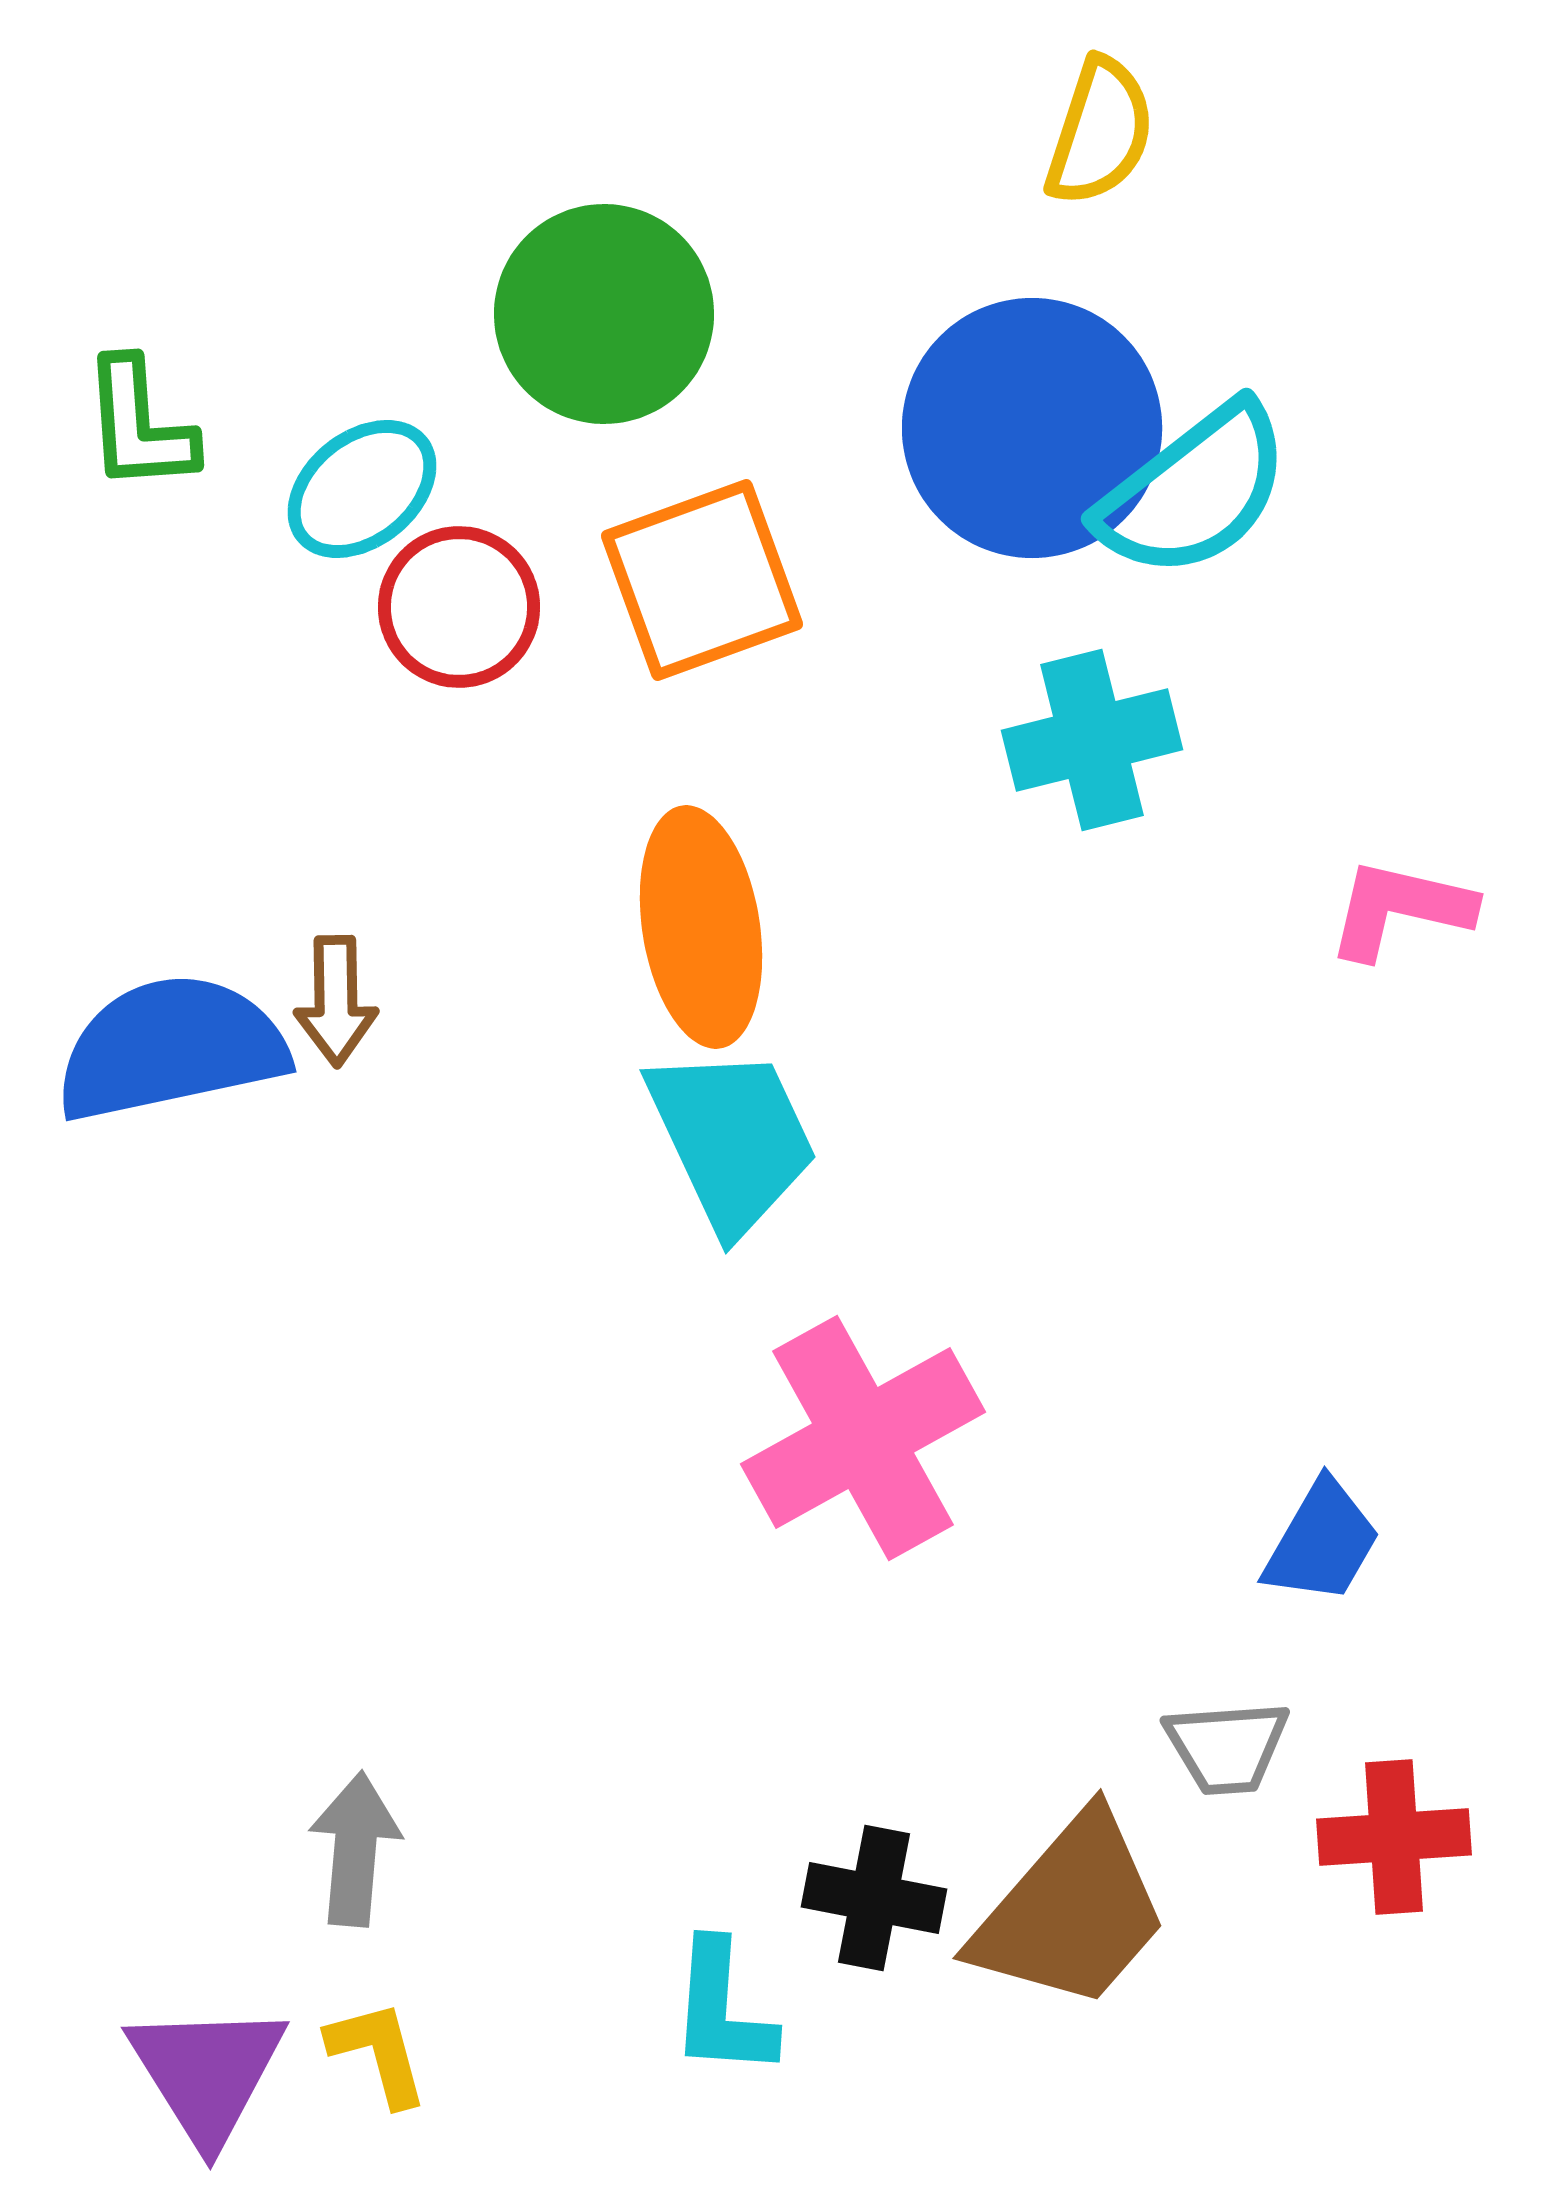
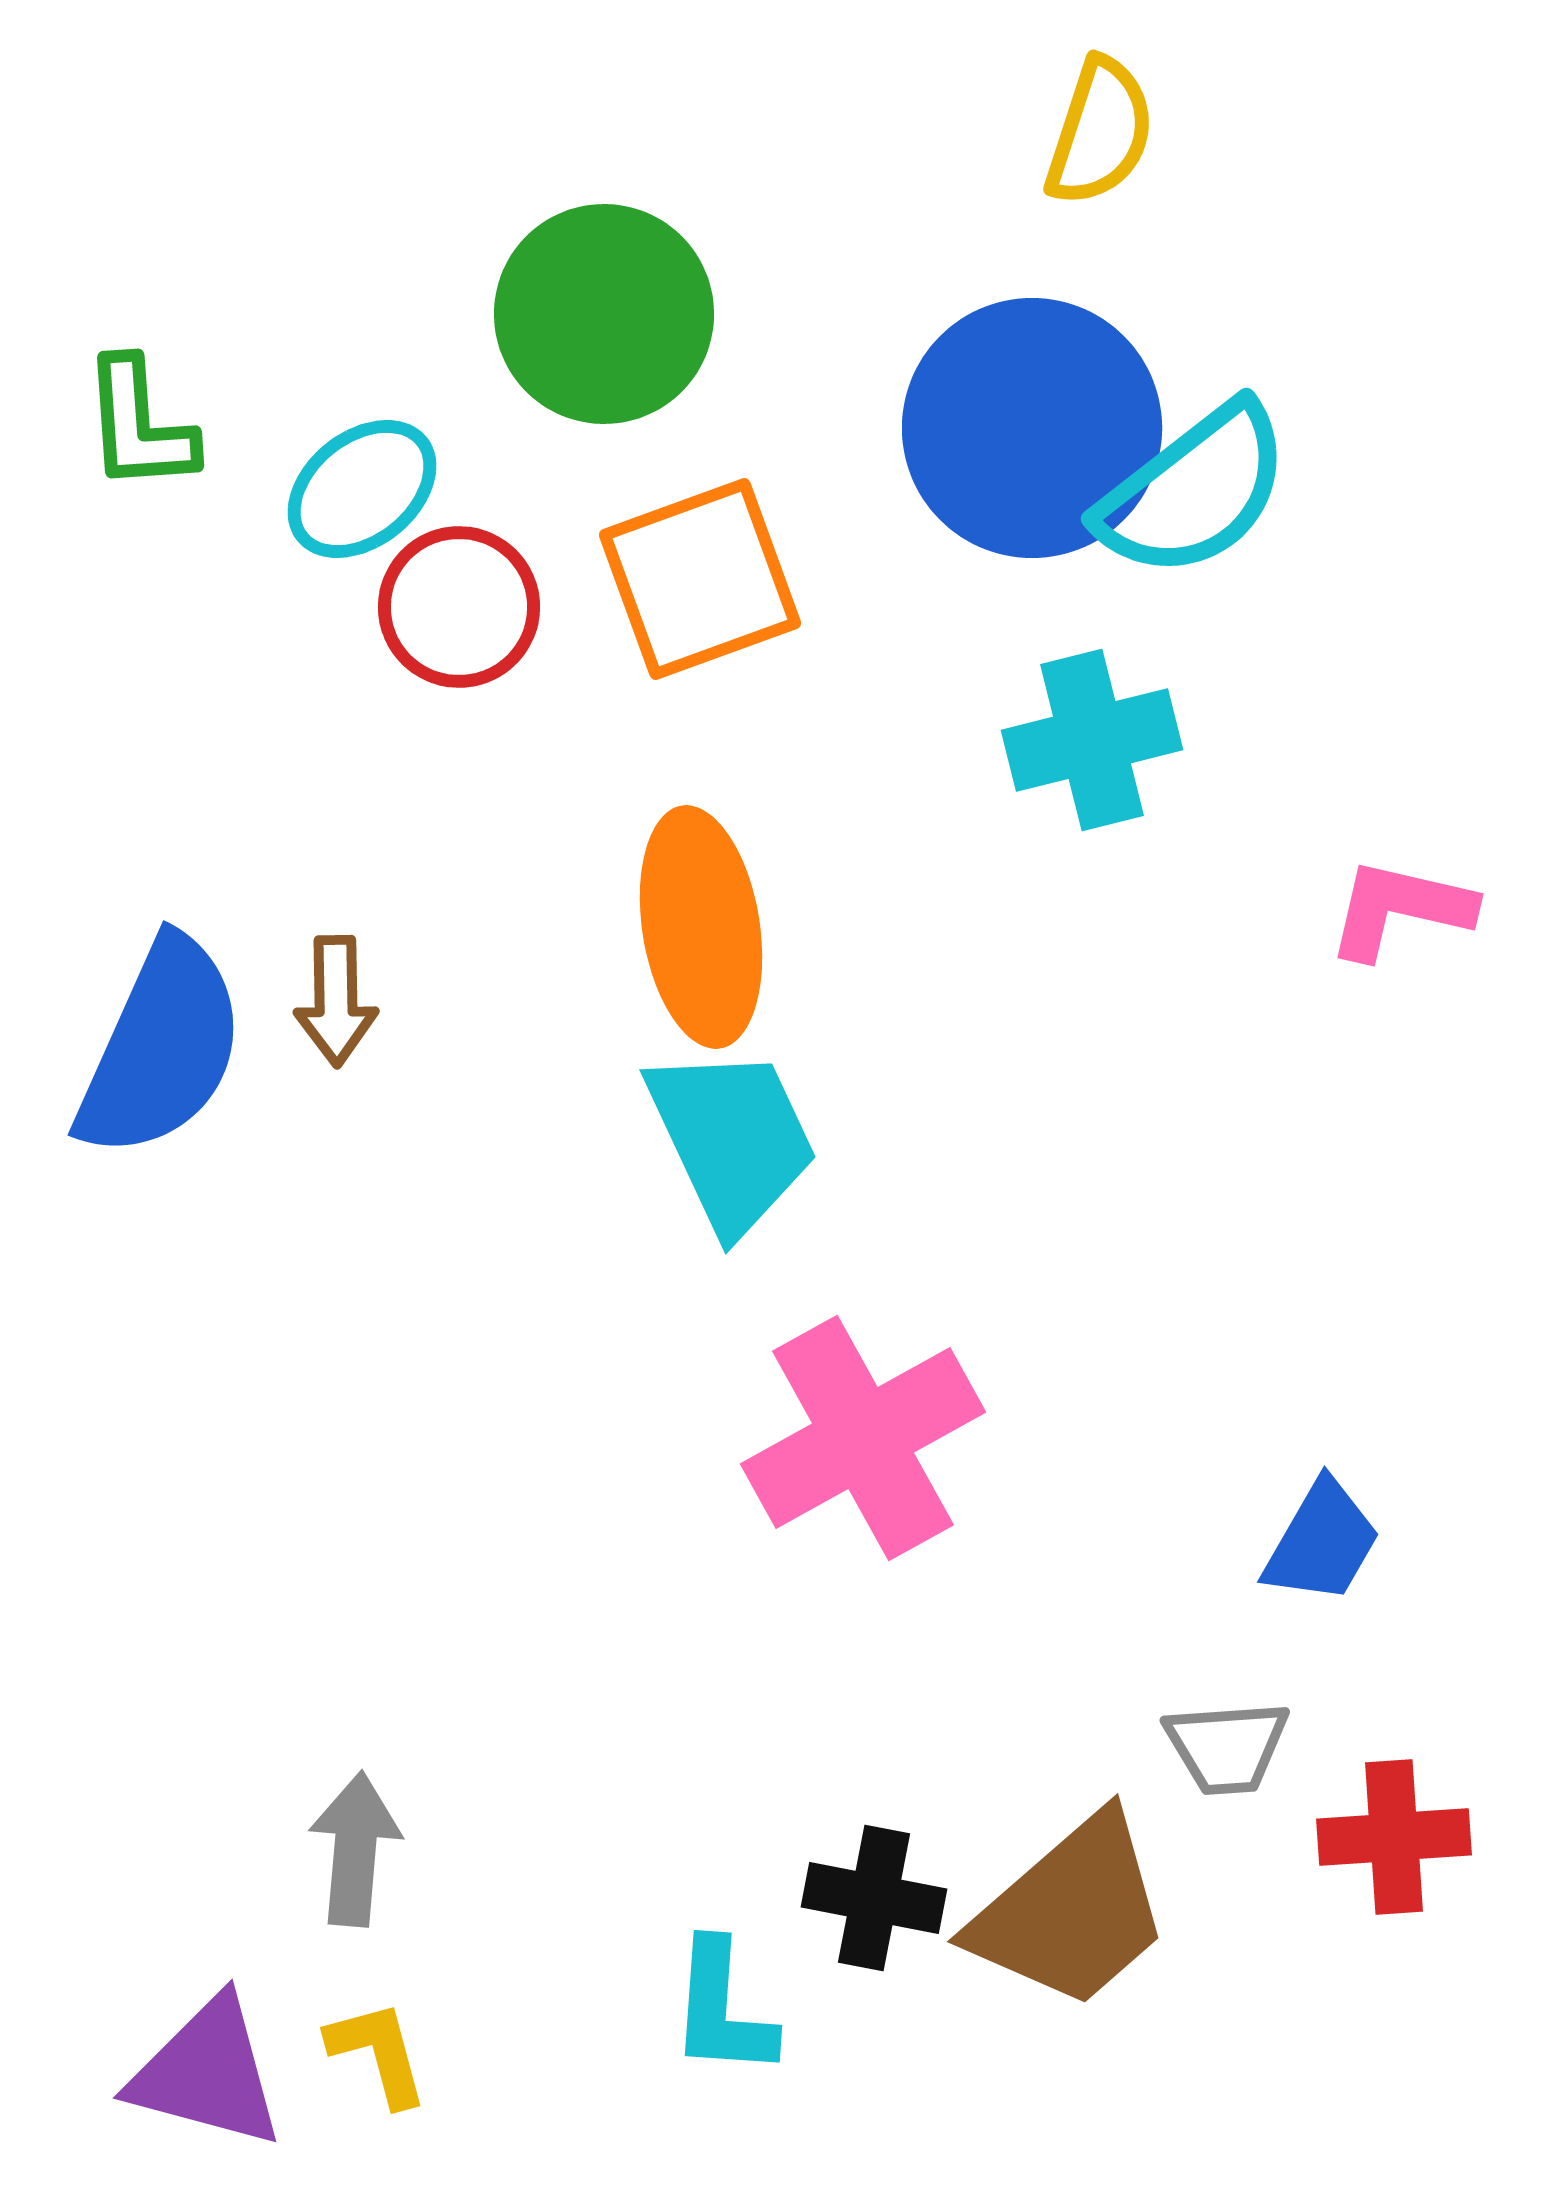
orange square: moved 2 px left, 1 px up
blue semicircle: moved 10 px left; rotated 126 degrees clockwise
brown trapezoid: rotated 8 degrees clockwise
purple triangle: rotated 43 degrees counterclockwise
